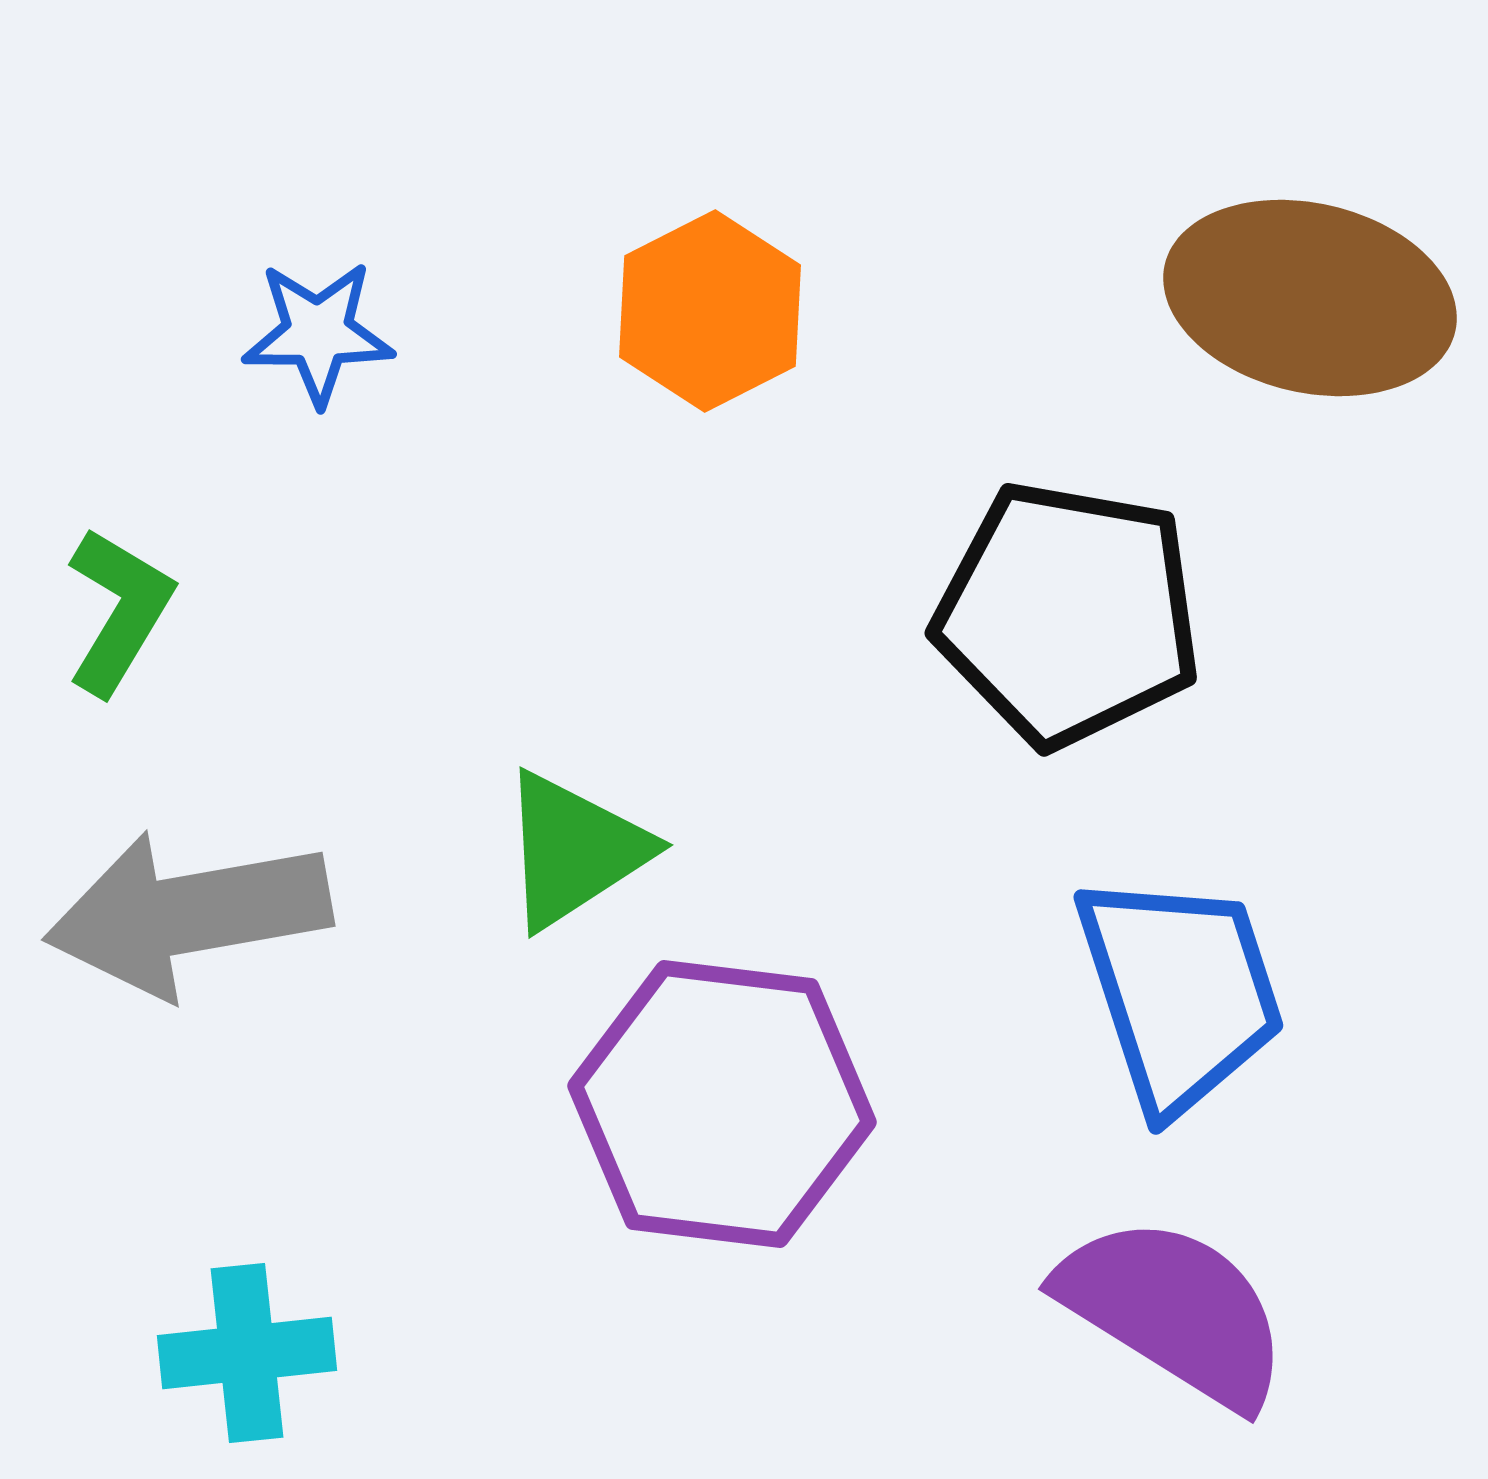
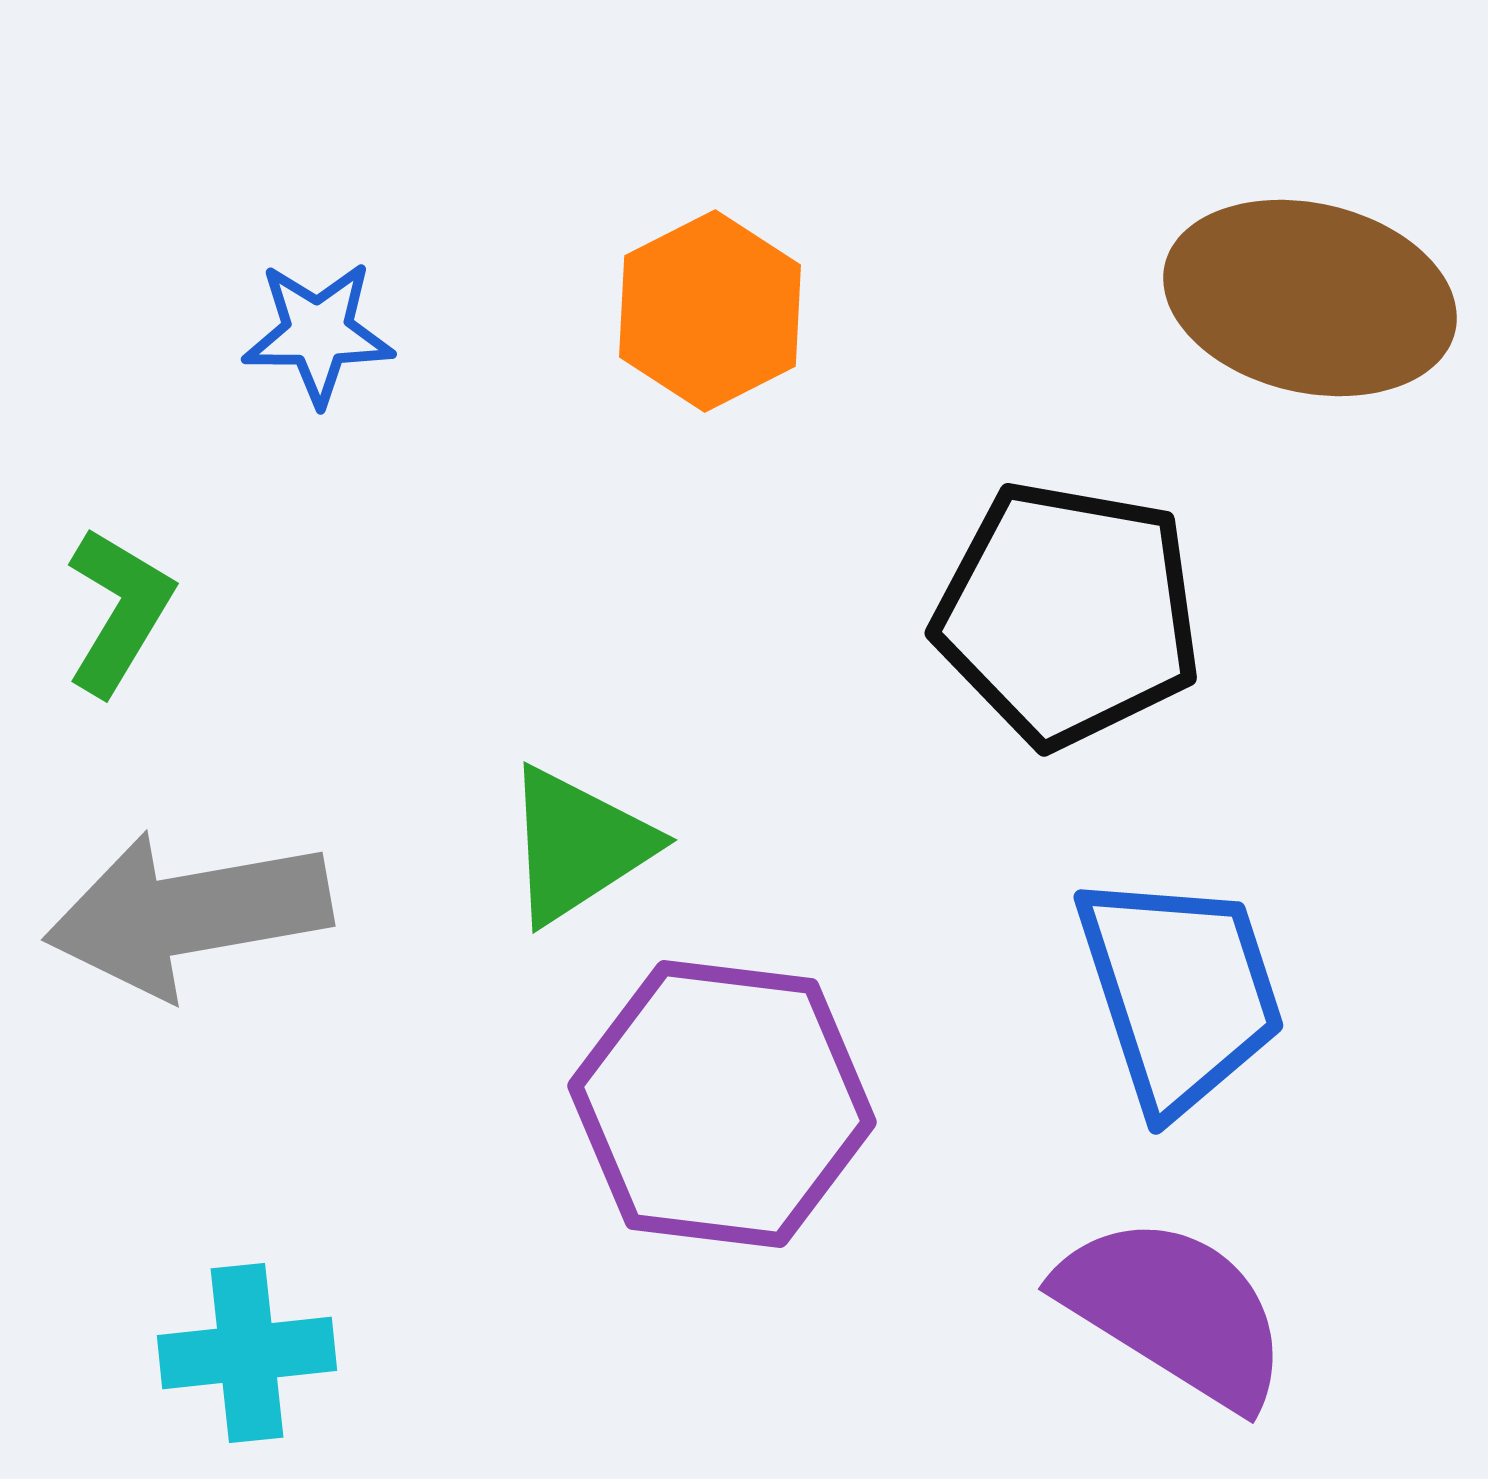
green triangle: moved 4 px right, 5 px up
